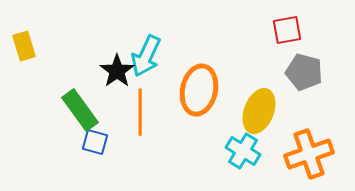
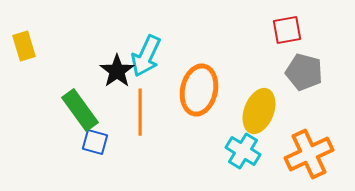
orange cross: rotated 6 degrees counterclockwise
